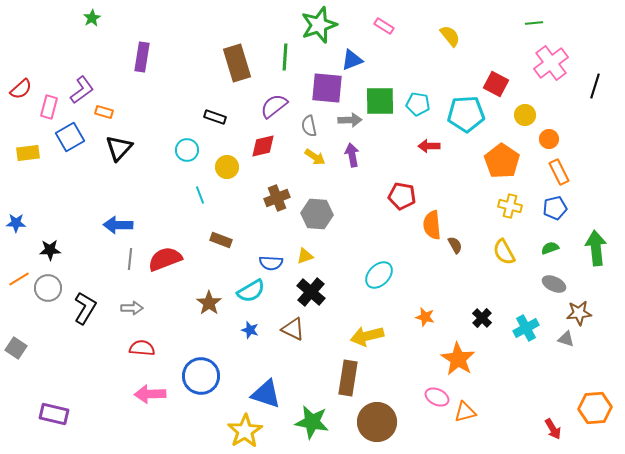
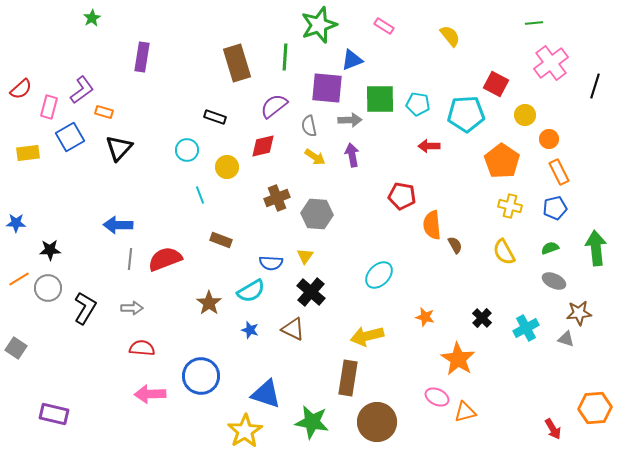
green square at (380, 101): moved 2 px up
yellow triangle at (305, 256): rotated 36 degrees counterclockwise
gray ellipse at (554, 284): moved 3 px up
